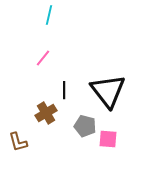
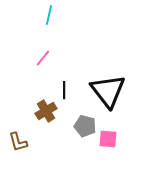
brown cross: moved 2 px up
